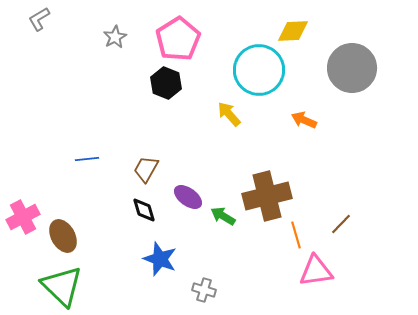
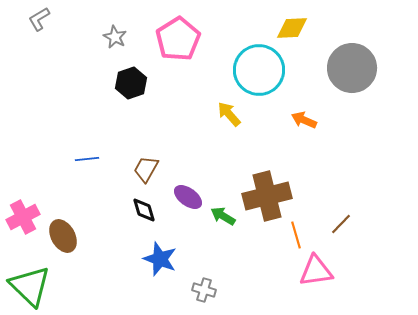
yellow diamond: moved 1 px left, 3 px up
gray star: rotated 15 degrees counterclockwise
black hexagon: moved 35 px left; rotated 20 degrees clockwise
green triangle: moved 32 px left
